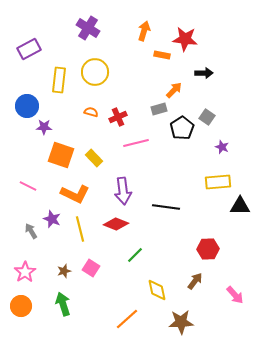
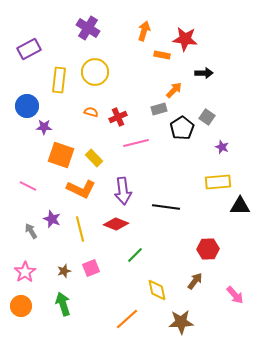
orange L-shape at (75, 194): moved 6 px right, 5 px up
pink square at (91, 268): rotated 36 degrees clockwise
